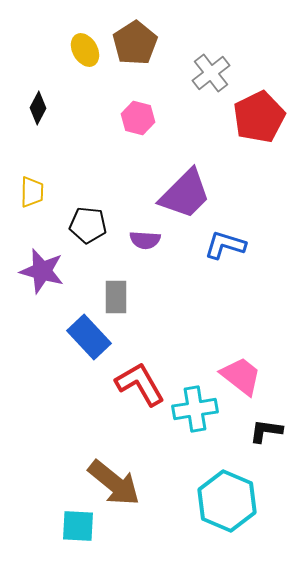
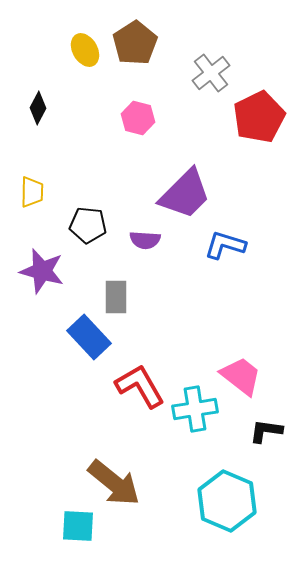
red L-shape: moved 2 px down
